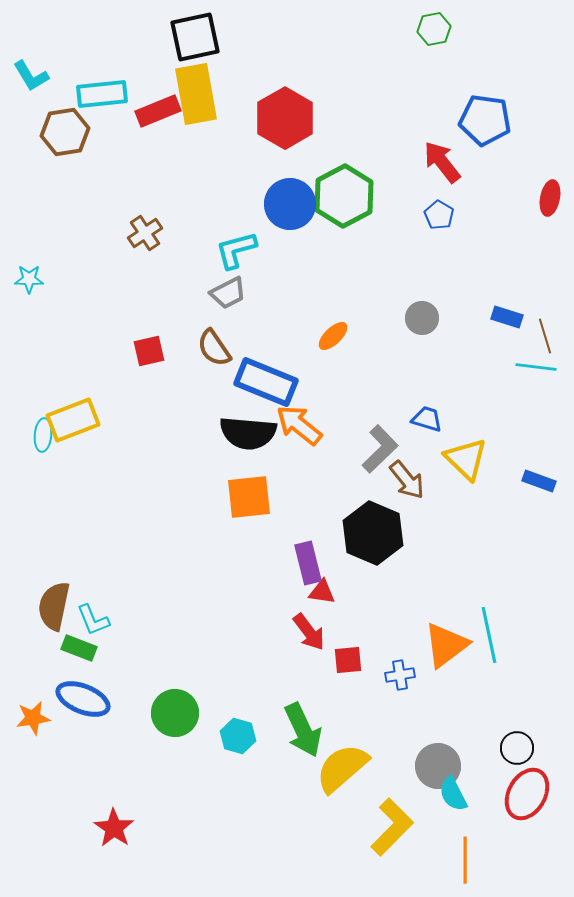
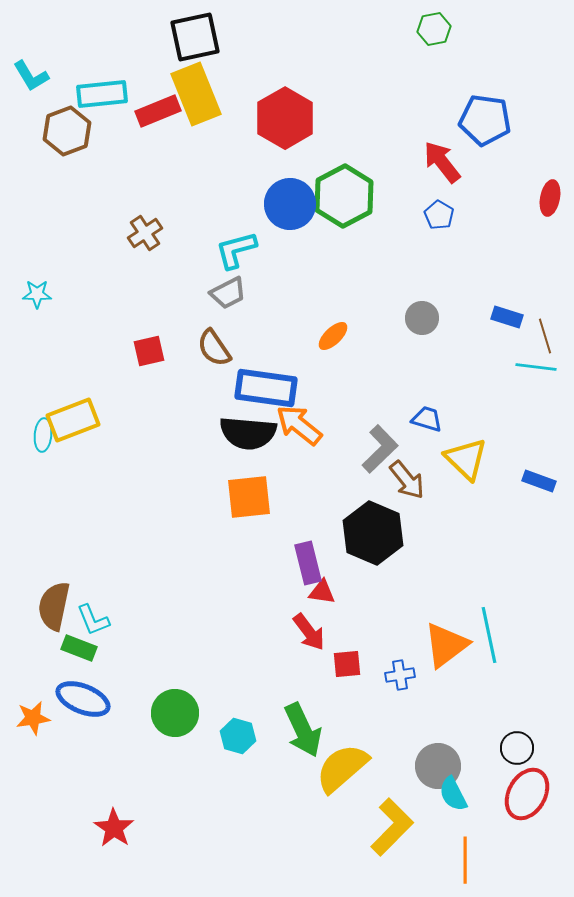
yellow rectangle at (196, 94): rotated 12 degrees counterclockwise
brown hexagon at (65, 132): moved 2 px right, 1 px up; rotated 12 degrees counterclockwise
cyan star at (29, 279): moved 8 px right, 15 px down
blue rectangle at (266, 382): moved 6 px down; rotated 14 degrees counterclockwise
red square at (348, 660): moved 1 px left, 4 px down
